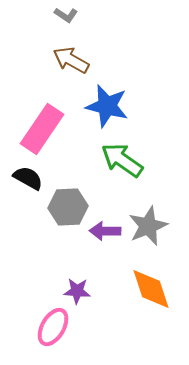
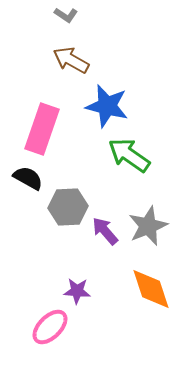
pink rectangle: rotated 15 degrees counterclockwise
green arrow: moved 7 px right, 5 px up
purple arrow: rotated 48 degrees clockwise
pink ellipse: moved 3 px left; rotated 15 degrees clockwise
